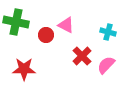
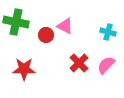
pink triangle: moved 1 px left, 1 px down
red cross: moved 3 px left, 7 px down
